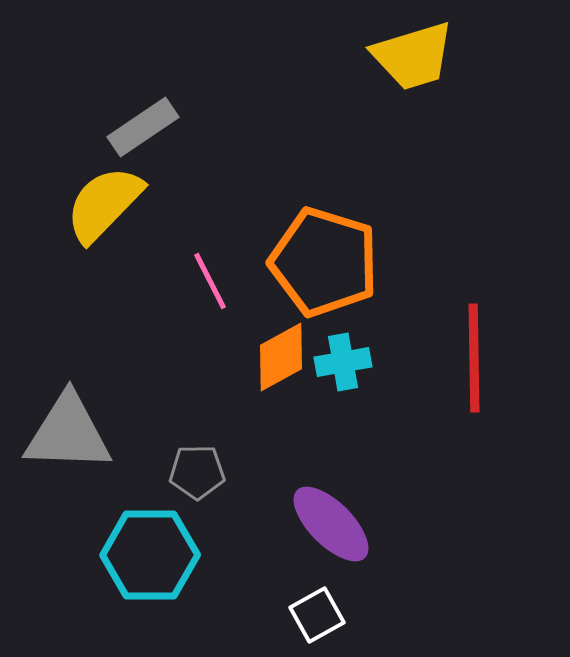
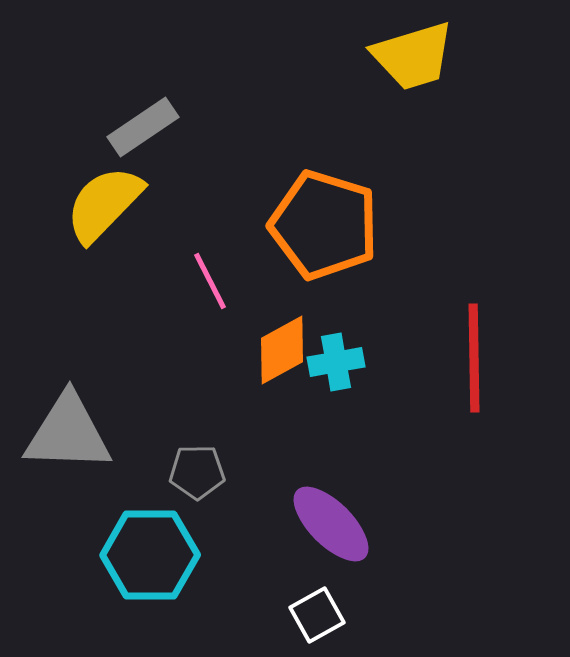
orange pentagon: moved 37 px up
orange diamond: moved 1 px right, 7 px up
cyan cross: moved 7 px left
